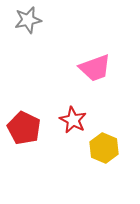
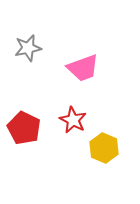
gray star: moved 28 px down
pink trapezoid: moved 12 px left
